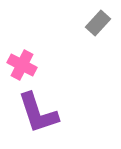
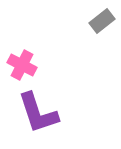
gray rectangle: moved 4 px right, 2 px up; rotated 10 degrees clockwise
